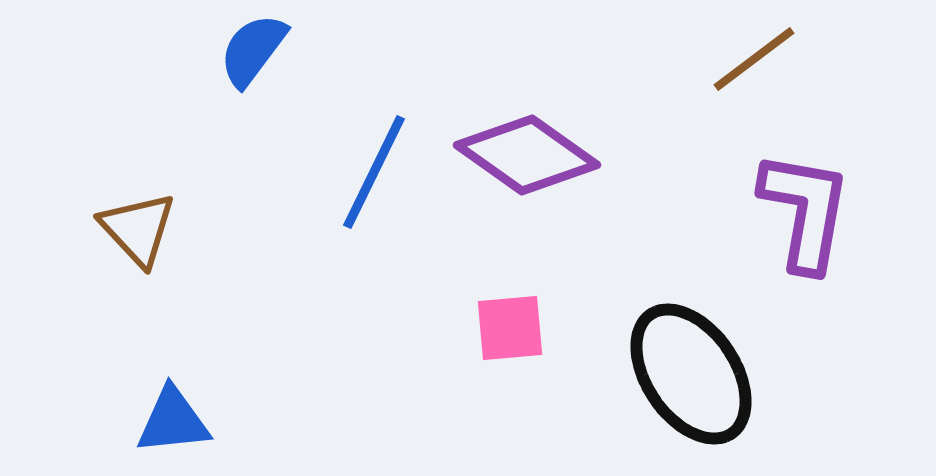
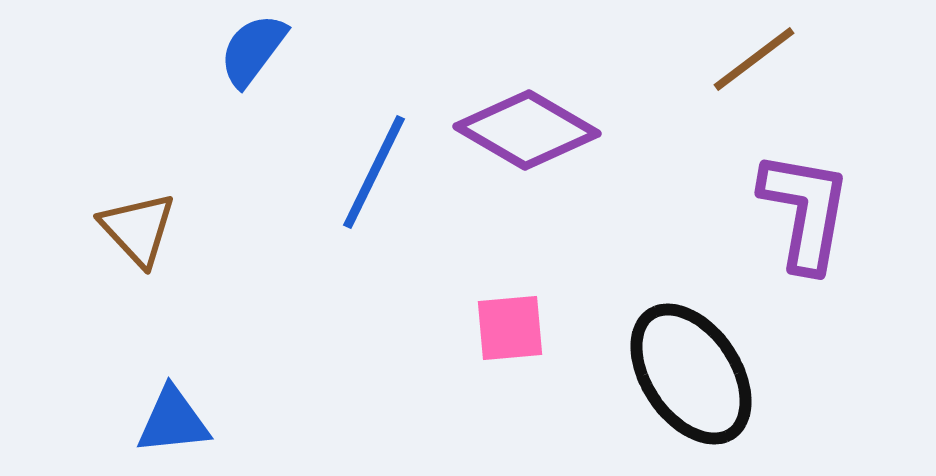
purple diamond: moved 25 px up; rotated 5 degrees counterclockwise
